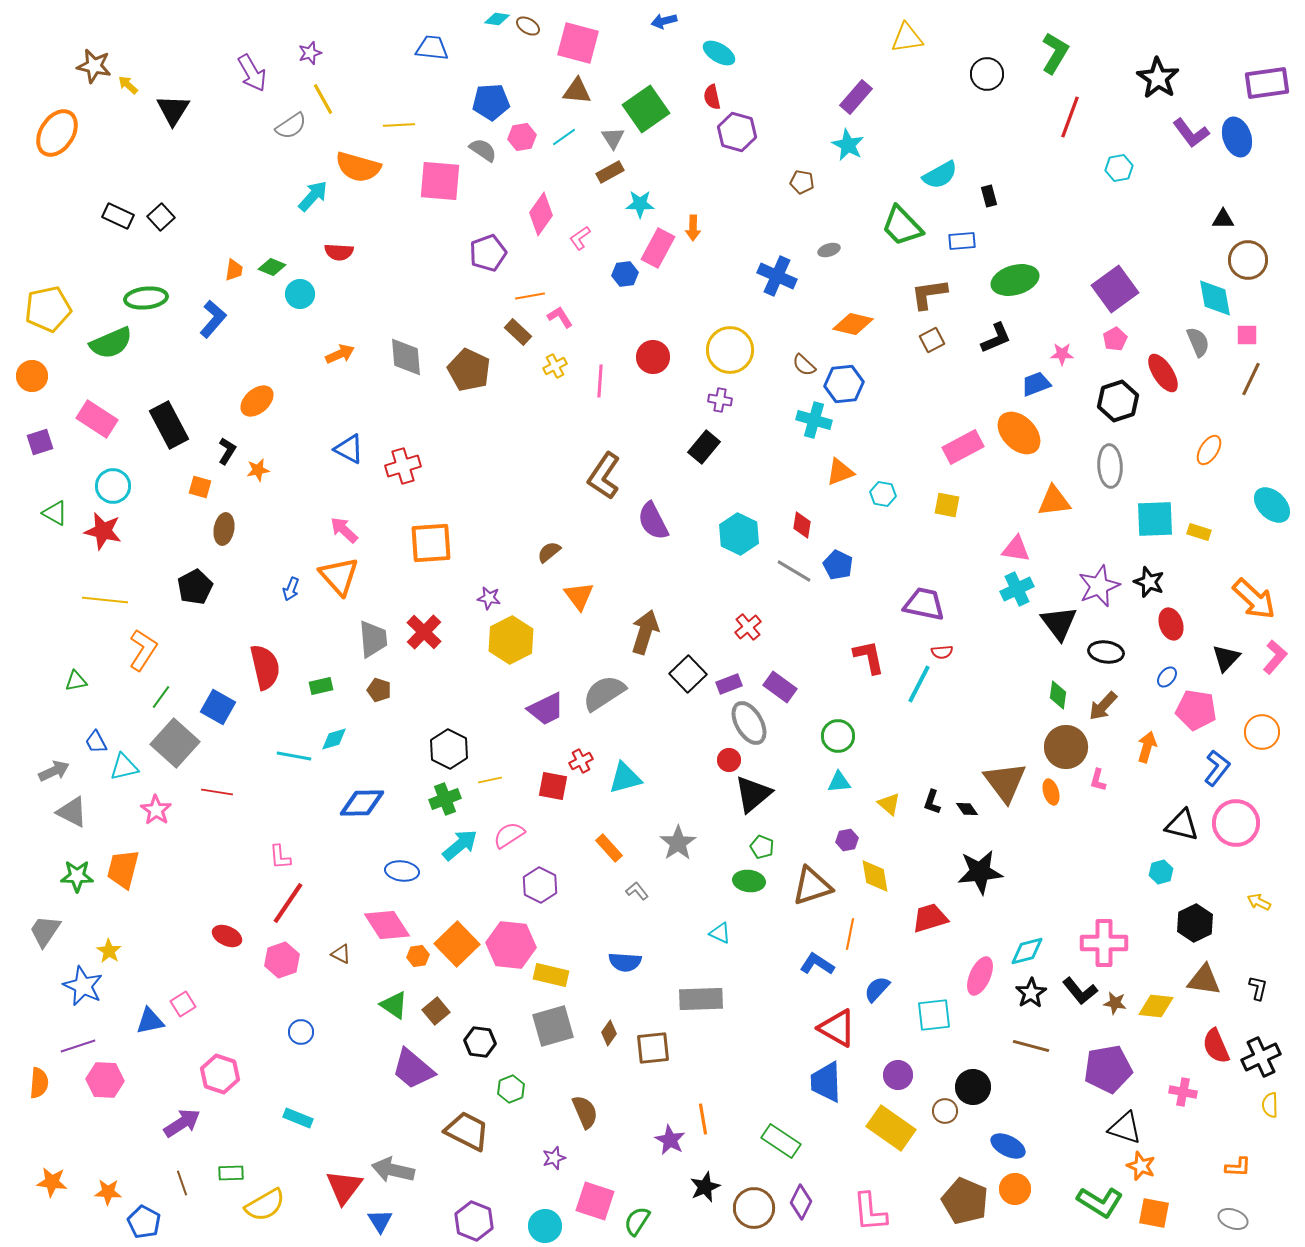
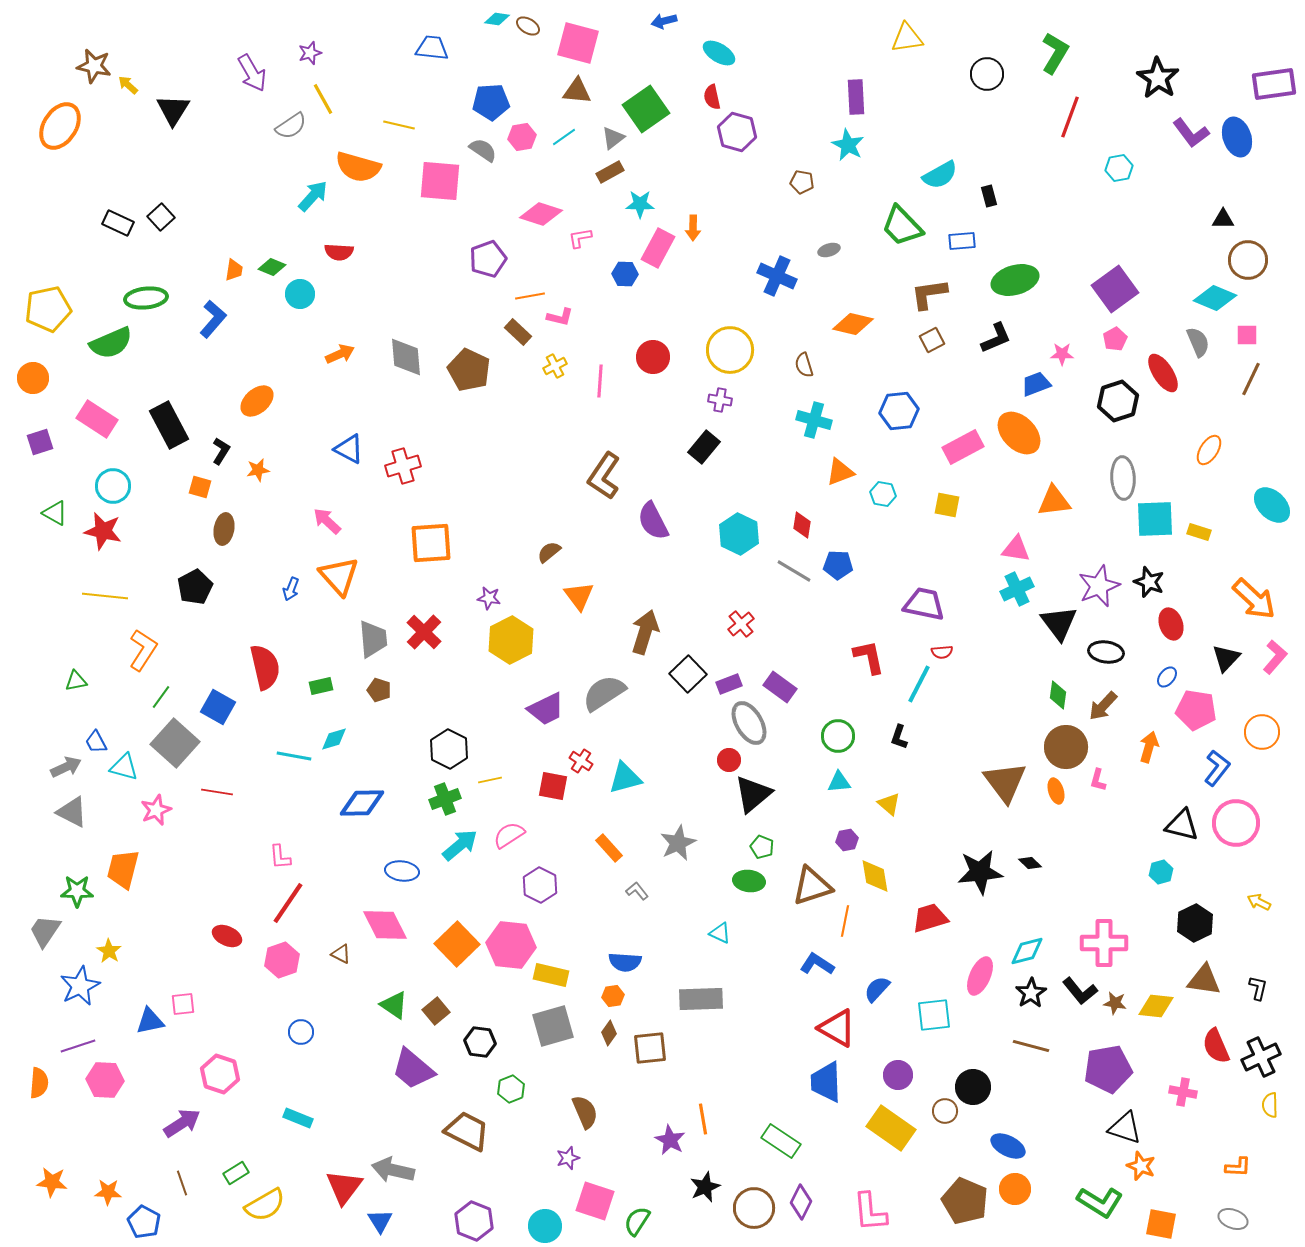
purple rectangle at (1267, 83): moved 7 px right, 1 px down
purple rectangle at (856, 97): rotated 44 degrees counterclockwise
yellow line at (399, 125): rotated 16 degrees clockwise
orange ellipse at (57, 133): moved 3 px right, 7 px up
gray triangle at (613, 138): rotated 25 degrees clockwise
pink diamond at (541, 214): rotated 72 degrees clockwise
black rectangle at (118, 216): moved 7 px down
pink L-shape at (580, 238): rotated 25 degrees clockwise
purple pentagon at (488, 253): moved 6 px down
blue hexagon at (625, 274): rotated 10 degrees clockwise
cyan diamond at (1215, 298): rotated 57 degrees counterclockwise
pink L-shape at (560, 317): rotated 136 degrees clockwise
brown semicircle at (804, 365): rotated 30 degrees clockwise
orange circle at (32, 376): moved 1 px right, 2 px down
blue hexagon at (844, 384): moved 55 px right, 27 px down
black L-shape at (227, 451): moved 6 px left
gray ellipse at (1110, 466): moved 13 px right, 12 px down
pink arrow at (344, 530): moved 17 px left, 9 px up
blue pentagon at (838, 565): rotated 24 degrees counterclockwise
yellow line at (105, 600): moved 4 px up
red cross at (748, 627): moved 7 px left, 3 px up
orange arrow at (1147, 747): moved 2 px right
red cross at (581, 761): rotated 30 degrees counterclockwise
cyan triangle at (124, 767): rotated 28 degrees clockwise
gray arrow at (54, 771): moved 12 px right, 4 px up
orange ellipse at (1051, 792): moved 5 px right, 1 px up
black L-shape at (932, 802): moved 33 px left, 65 px up
black diamond at (967, 809): moved 63 px right, 54 px down; rotated 10 degrees counterclockwise
pink star at (156, 810): rotated 16 degrees clockwise
gray star at (678, 843): rotated 9 degrees clockwise
green star at (77, 876): moved 15 px down
pink diamond at (387, 925): moved 2 px left; rotated 6 degrees clockwise
orange line at (850, 934): moved 5 px left, 13 px up
orange hexagon at (418, 956): moved 195 px right, 40 px down
blue star at (83, 986): moved 3 px left; rotated 21 degrees clockwise
pink square at (183, 1004): rotated 25 degrees clockwise
brown square at (653, 1048): moved 3 px left
purple star at (554, 1158): moved 14 px right
green rectangle at (231, 1173): moved 5 px right; rotated 30 degrees counterclockwise
orange square at (1154, 1213): moved 7 px right, 11 px down
